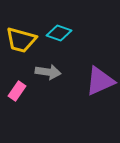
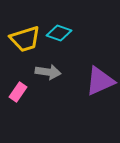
yellow trapezoid: moved 4 px right, 1 px up; rotated 32 degrees counterclockwise
pink rectangle: moved 1 px right, 1 px down
